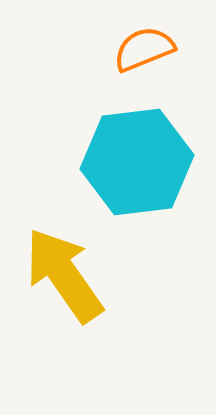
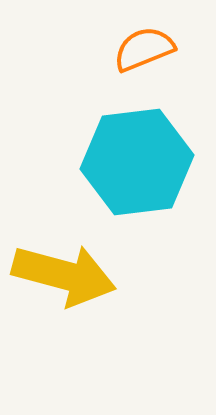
yellow arrow: rotated 140 degrees clockwise
